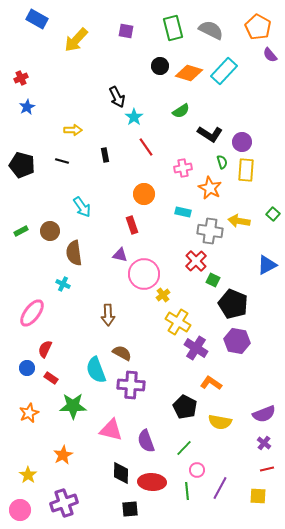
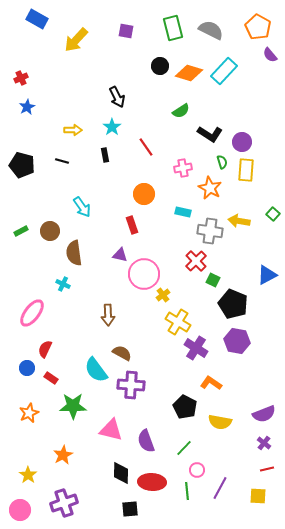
cyan star at (134, 117): moved 22 px left, 10 px down
blue triangle at (267, 265): moved 10 px down
cyan semicircle at (96, 370): rotated 16 degrees counterclockwise
